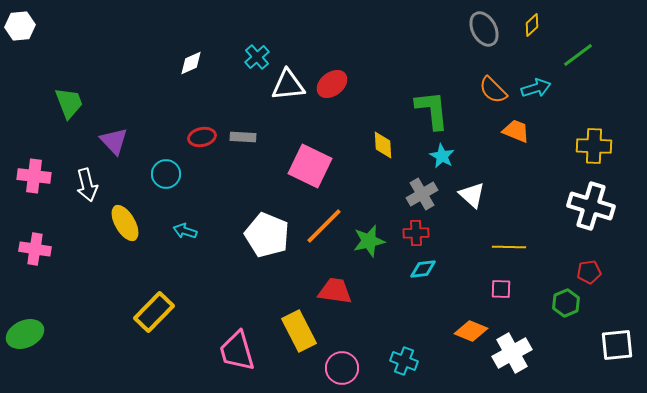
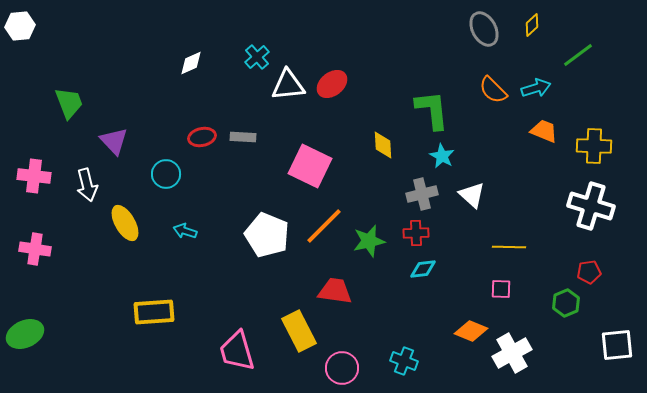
orange trapezoid at (516, 131): moved 28 px right
gray cross at (422, 194): rotated 16 degrees clockwise
yellow rectangle at (154, 312): rotated 42 degrees clockwise
